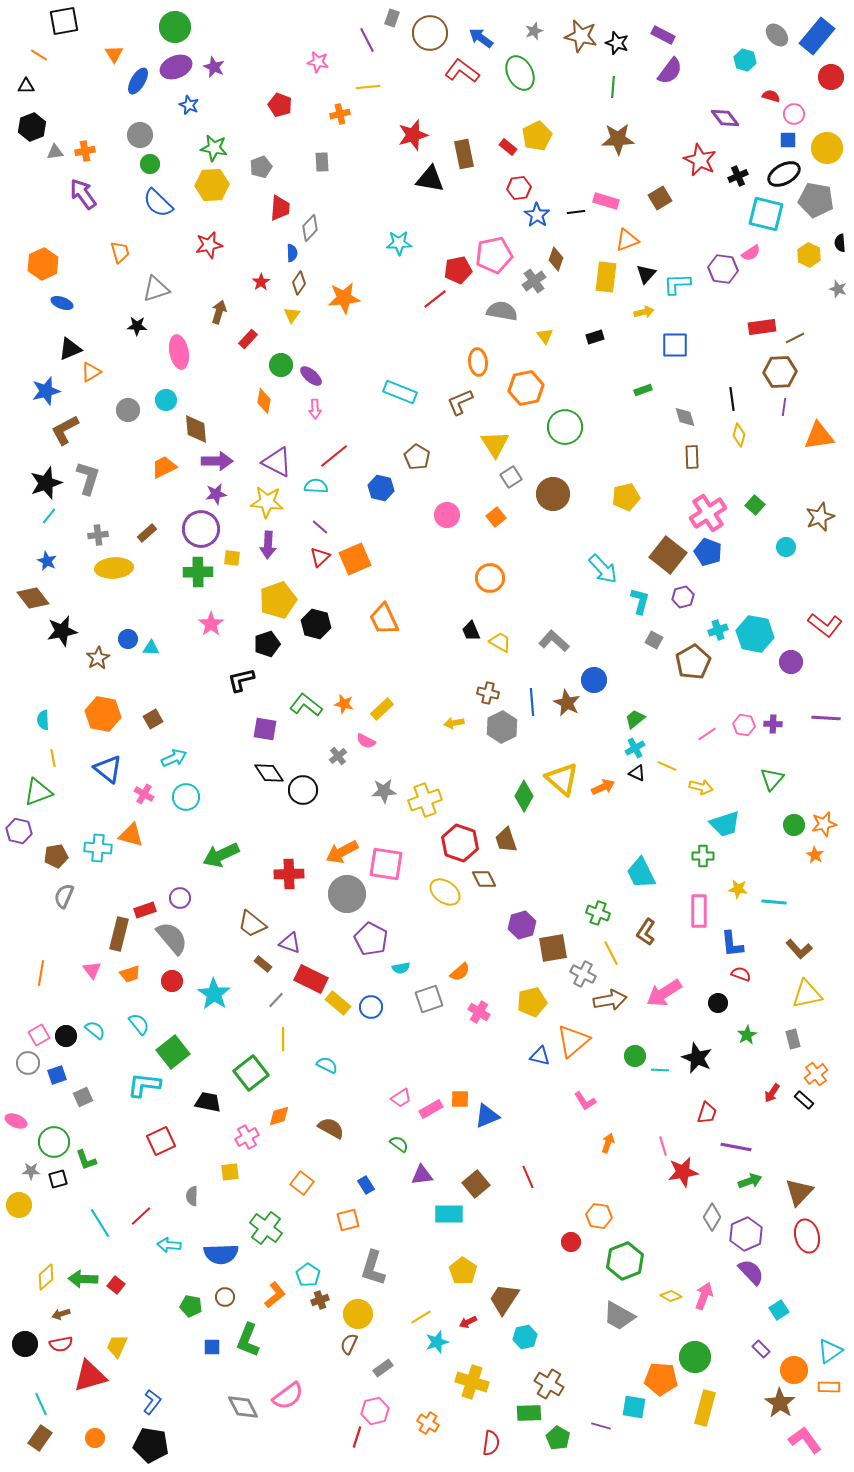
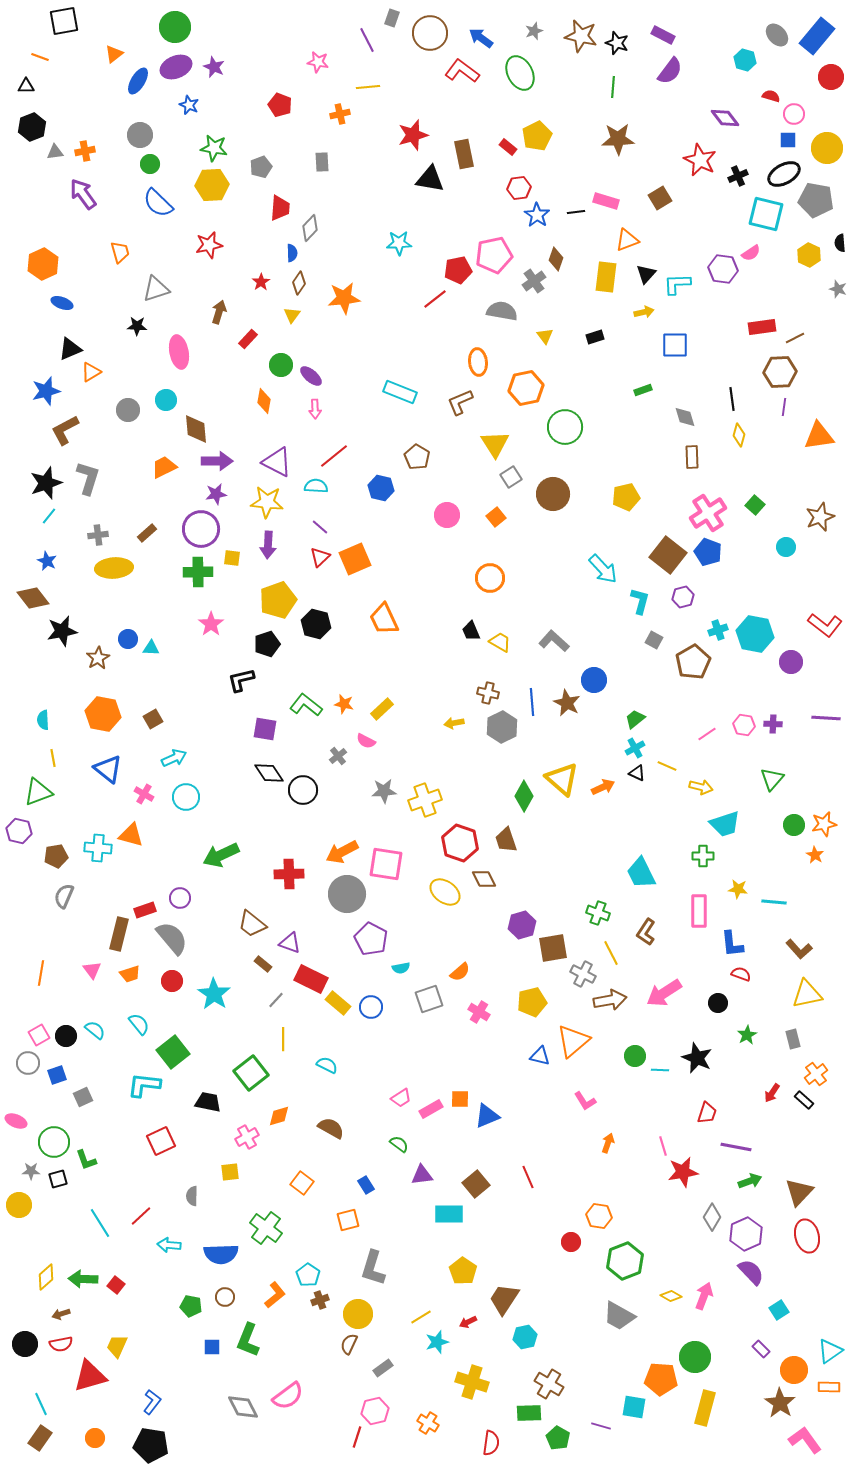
orange triangle at (114, 54): rotated 24 degrees clockwise
orange line at (39, 55): moved 1 px right, 2 px down; rotated 12 degrees counterclockwise
